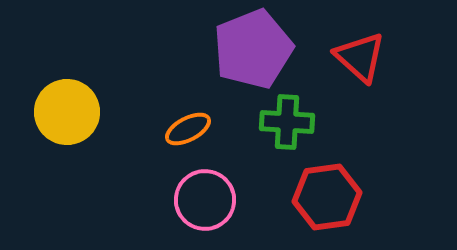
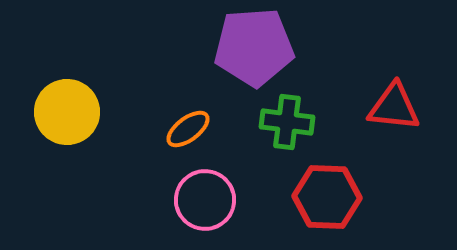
purple pentagon: moved 1 px right, 2 px up; rotated 18 degrees clockwise
red triangle: moved 34 px right, 50 px down; rotated 36 degrees counterclockwise
green cross: rotated 4 degrees clockwise
orange ellipse: rotated 9 degrees counterclockwise
red hexagon: rotated 10 degrees clockwise
